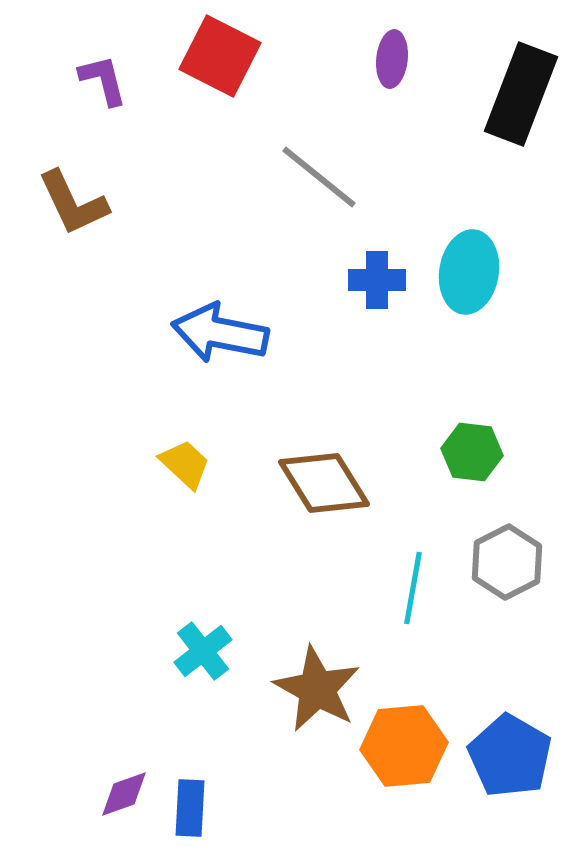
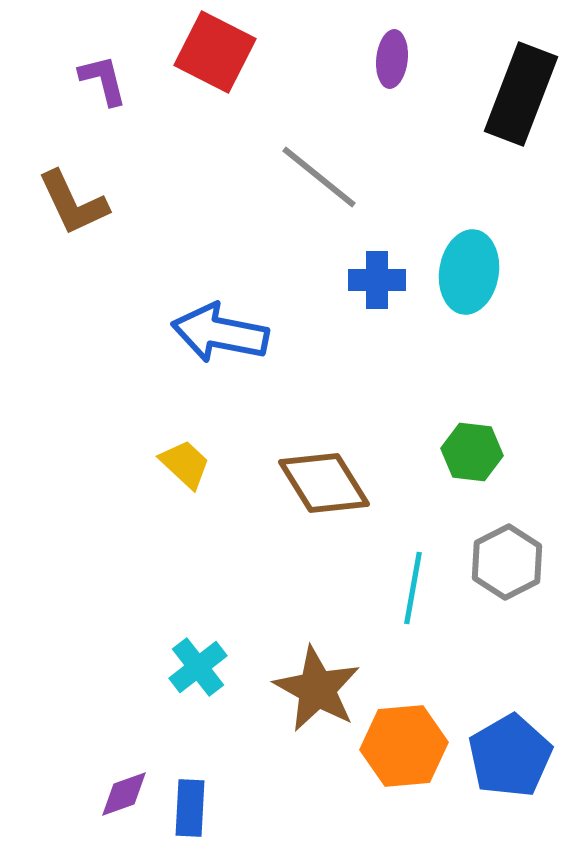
red square: moved 5 px left, 4 px up
cyan cross: moved 5 px left, 16 px down
blue pentagon: rotated 12 degrees clockwise
